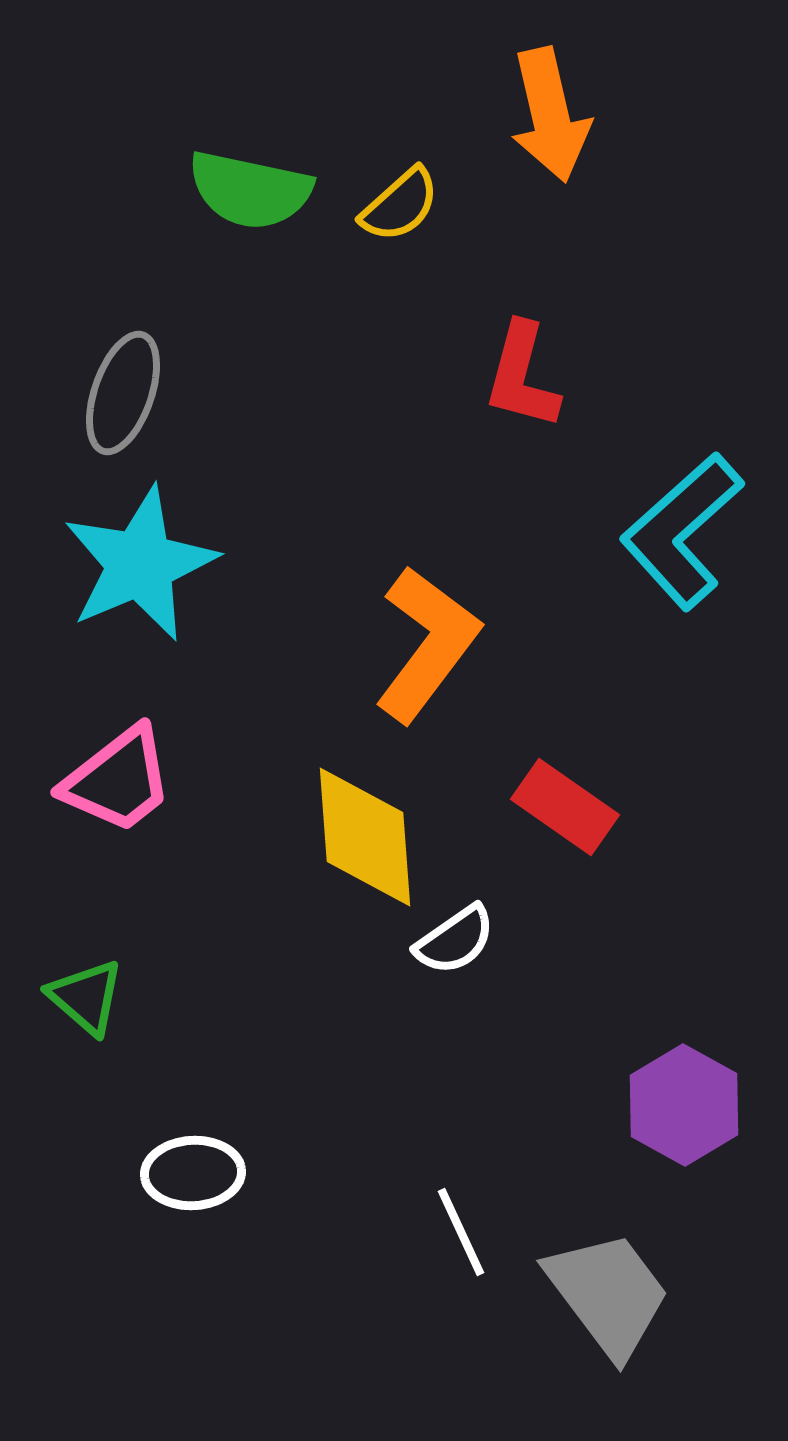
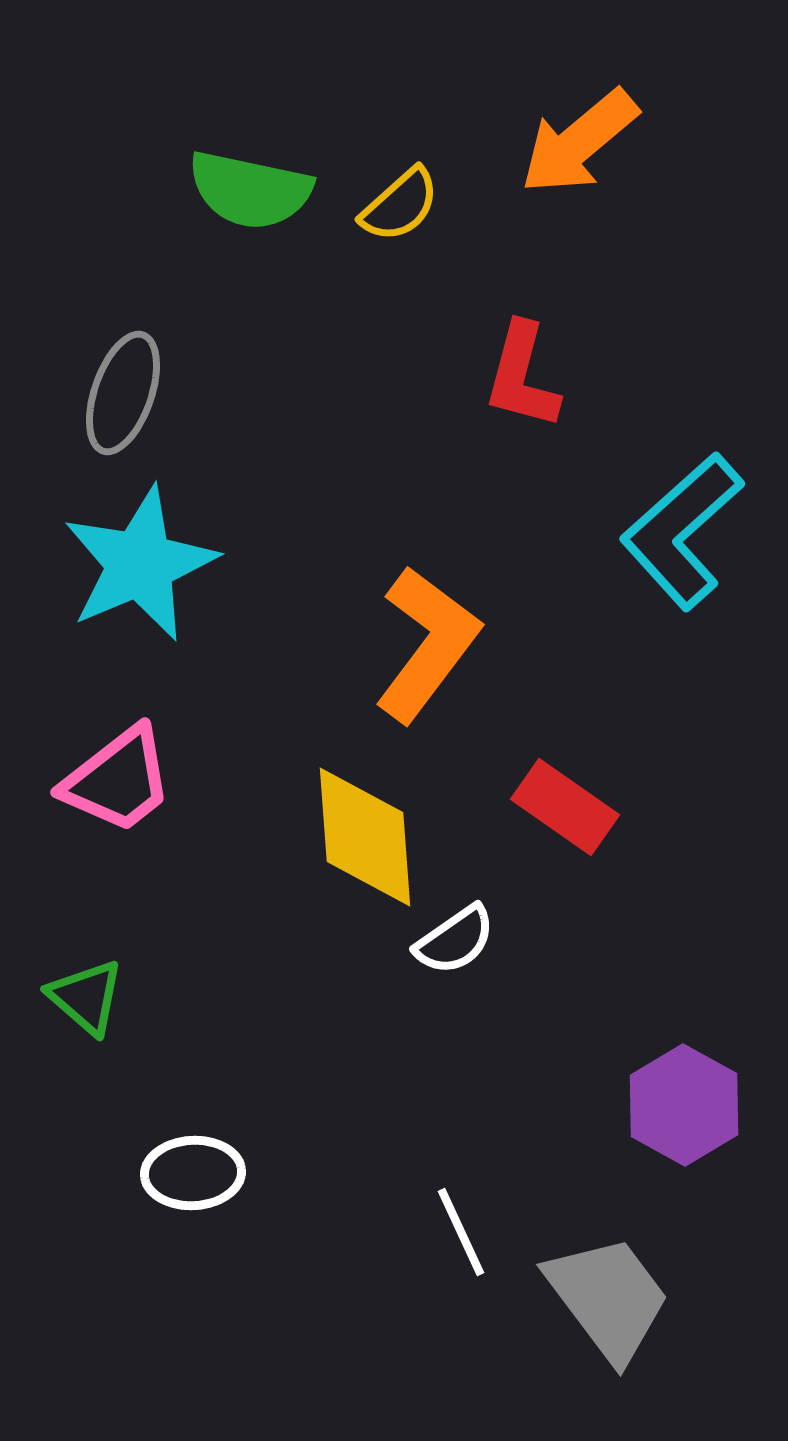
orange arrow: moved 29 px right, 27 px down; rotated 63 degrees clockwise
gray trapezoid: moved 4 px down
